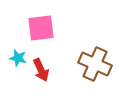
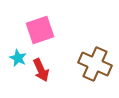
pink square: moved 1 px left, 2 px down; rotated 12 degrees counterclockwise
cyan star: rotated 12 degrees clockwise
